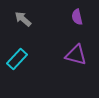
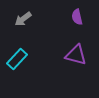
gray arrow: rotated 78 degrees counterclockwise
